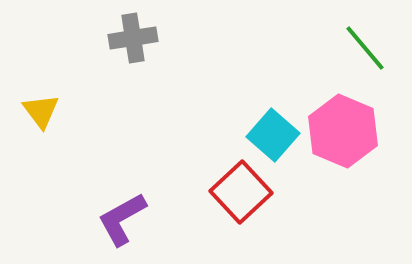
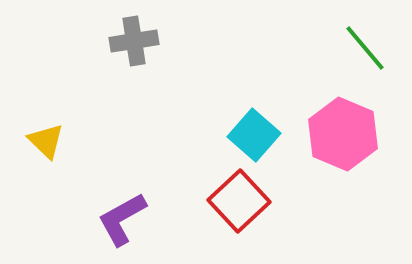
gray cross: moved 1 px right, 3 px down
yellow triangle: moved 5 px right, 30 px down; rotated 9 degrees counterclockwise
pink hexagon: moved 3 px down
cyan square: moved 19 px left
red square: moved 2 px left, 9 px down
